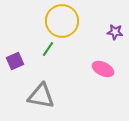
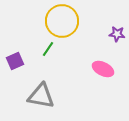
purple star: moved 2 px right, 2 px down
